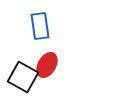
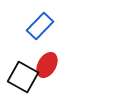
blue rectangle: rotated 52 degrees clockwise
